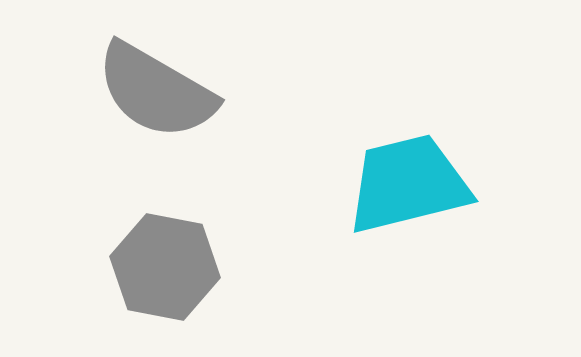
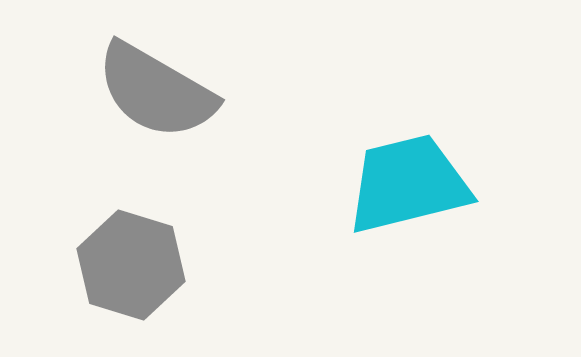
gray hexagon: moved 34 px left, 2 px up; rotated 6 degrees clockwise
